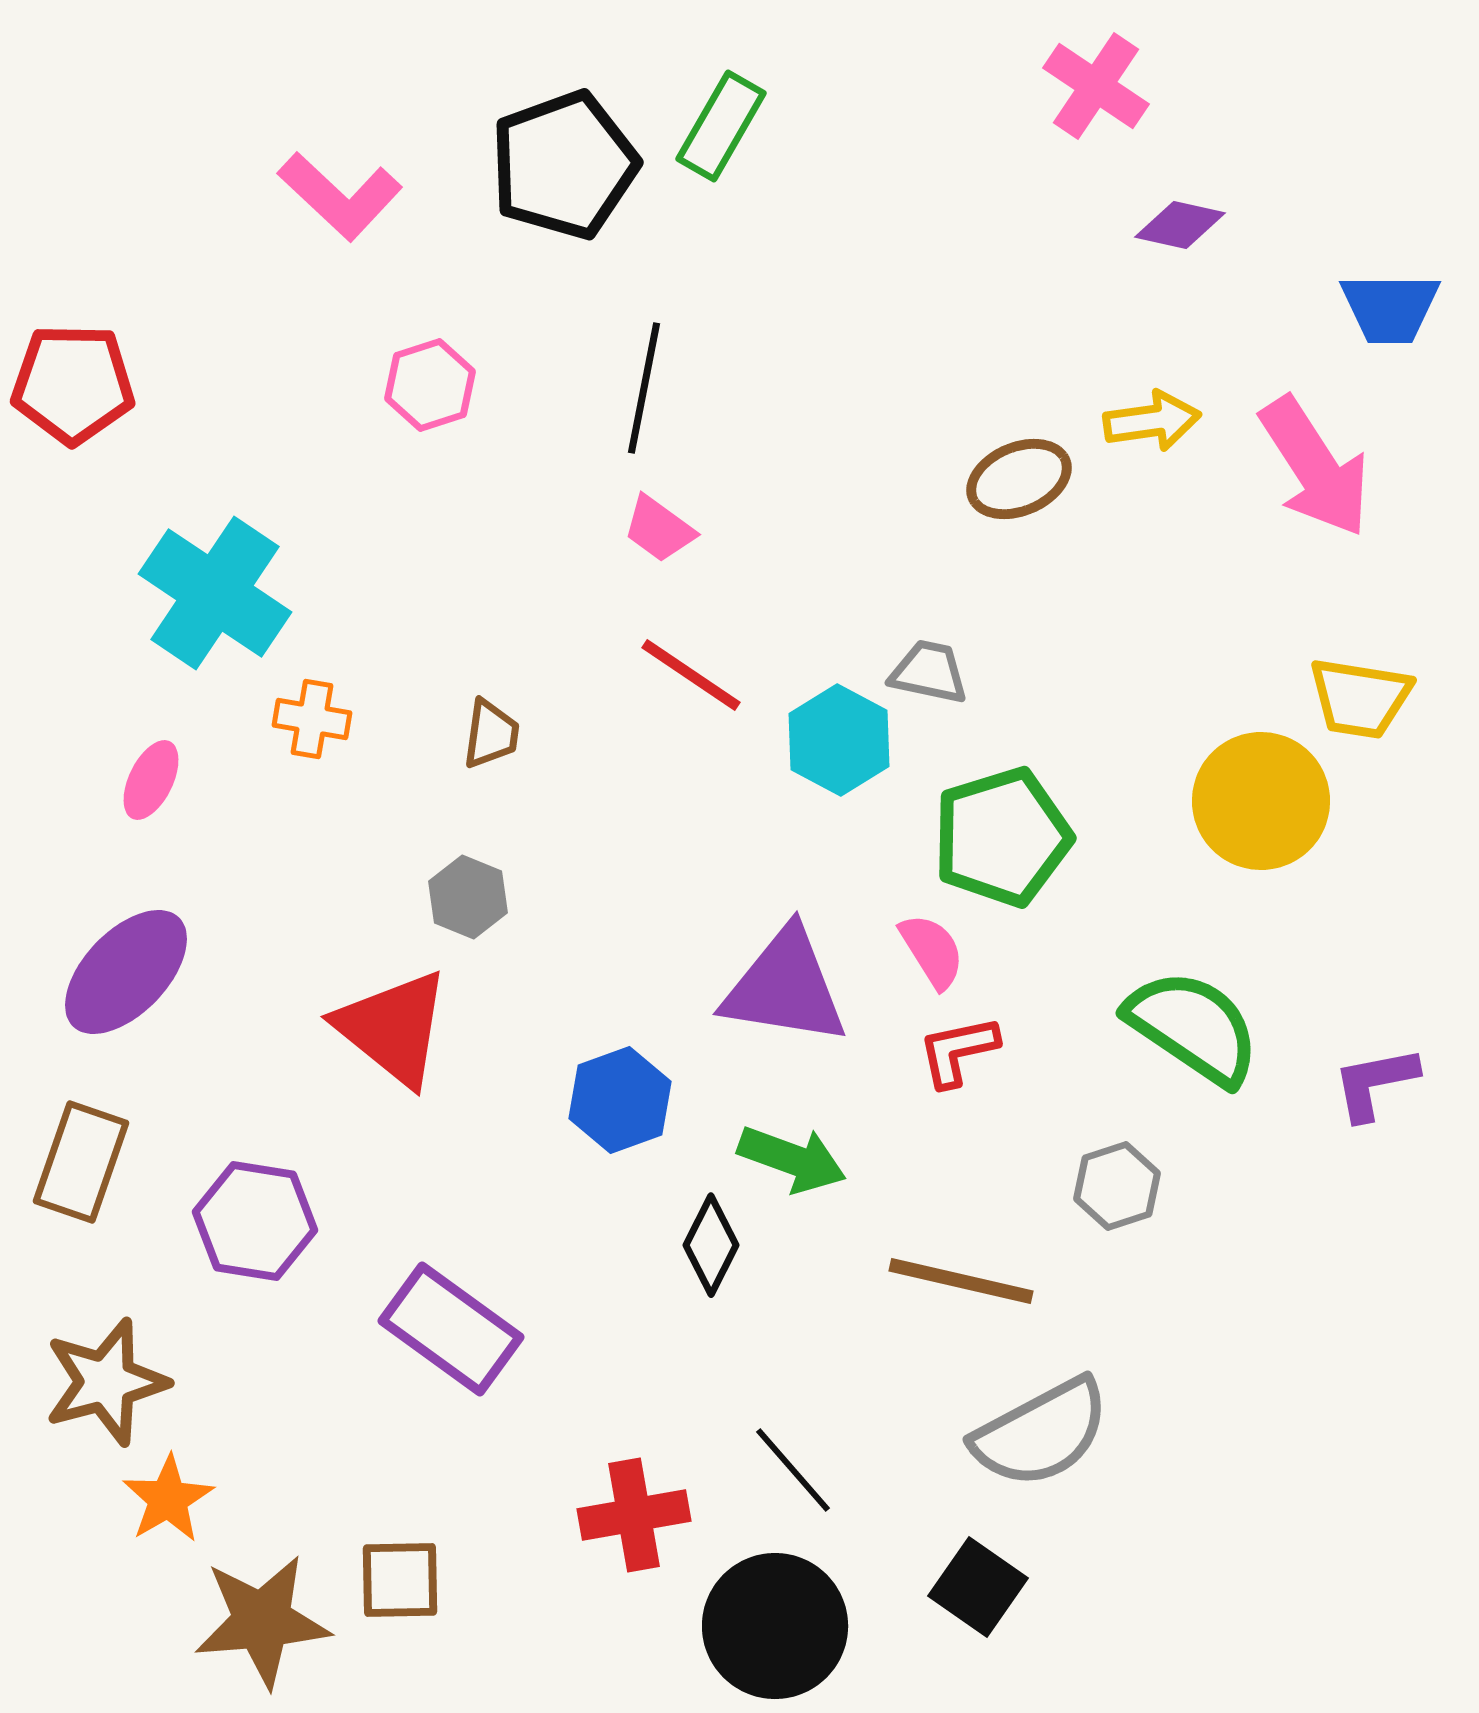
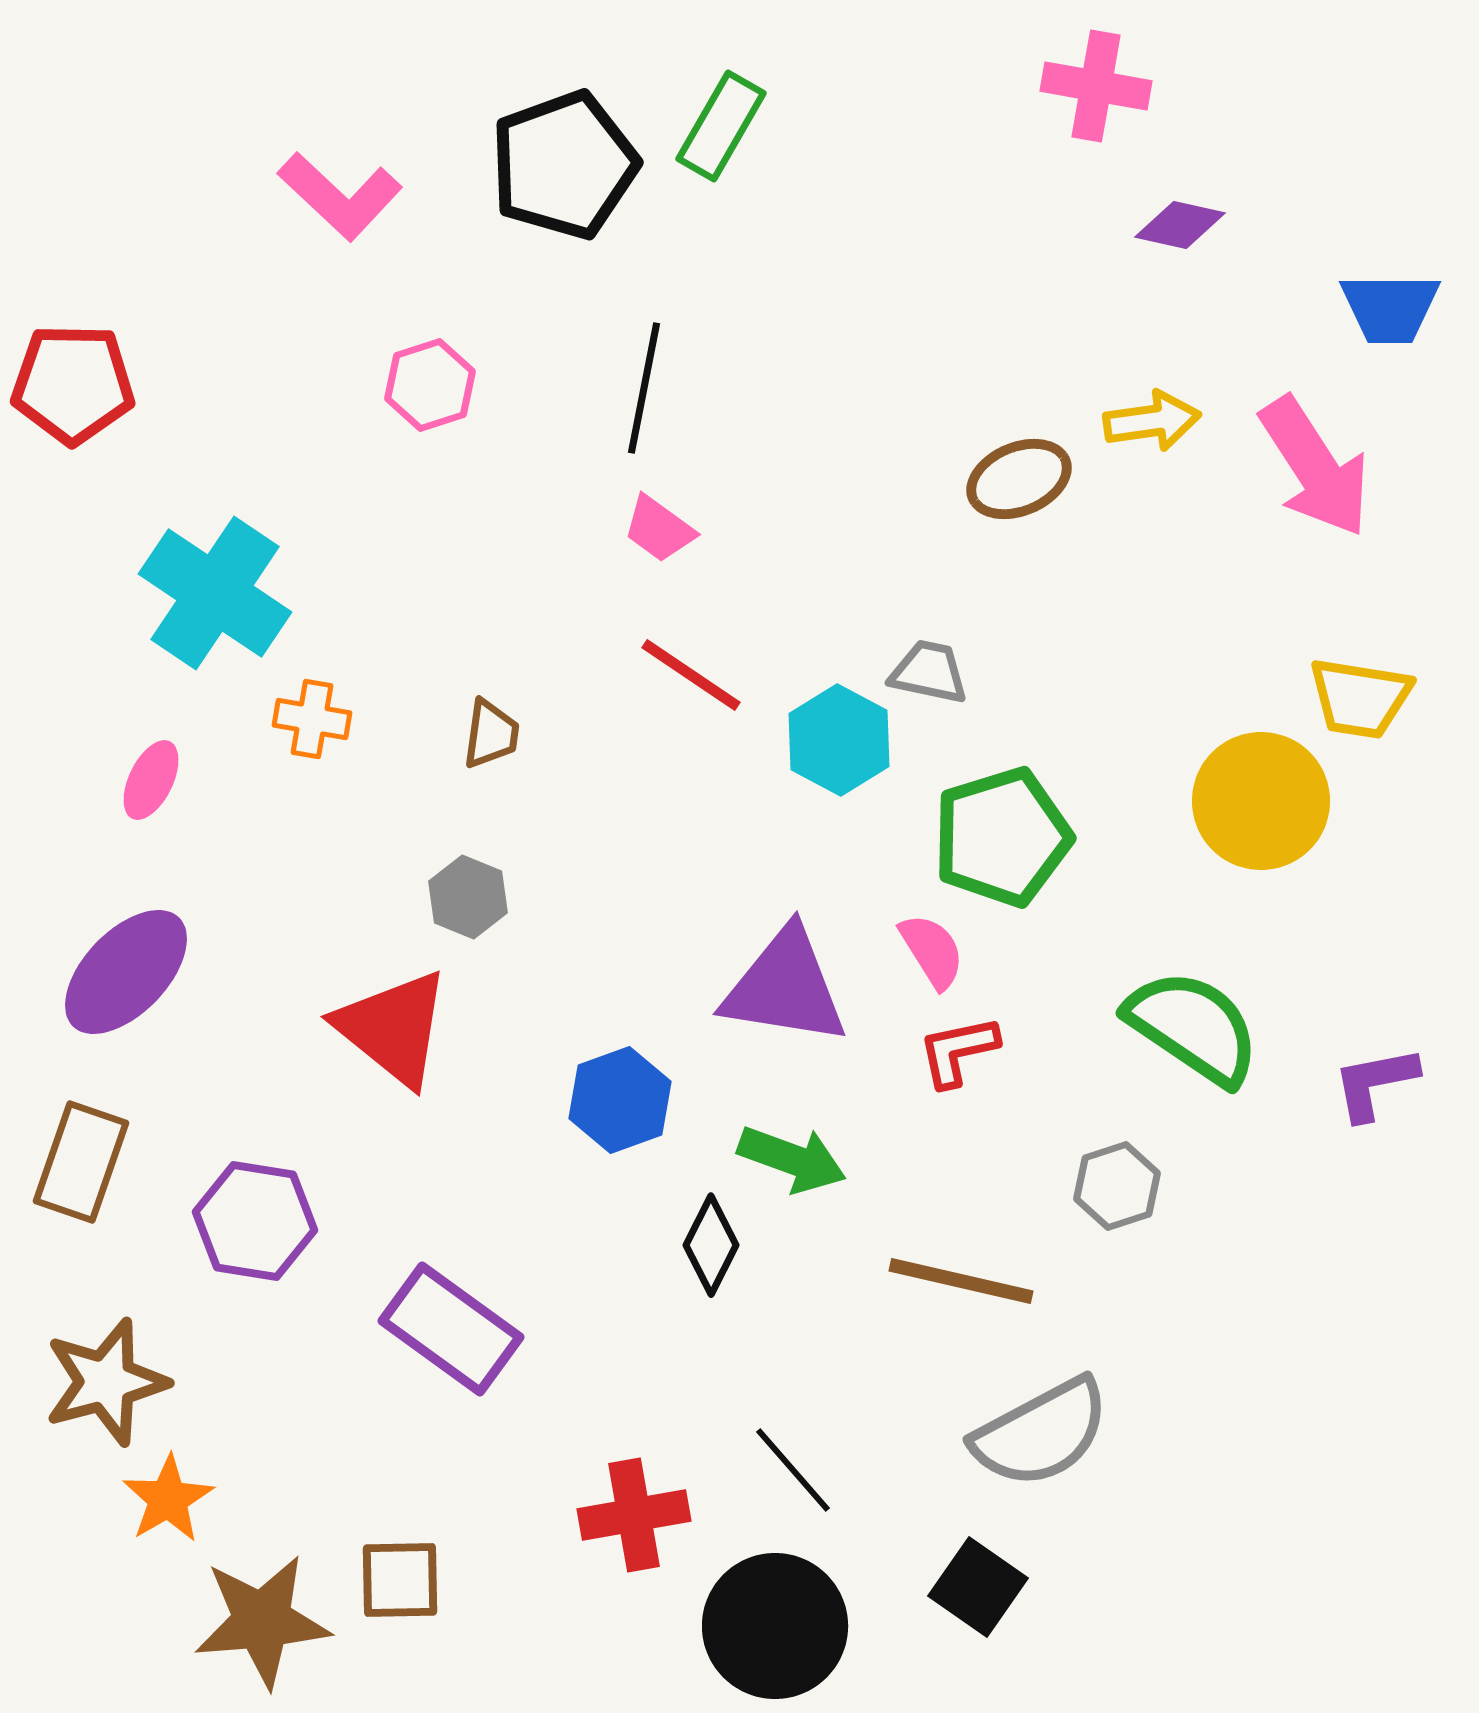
pink cross at (1096, 86): rotated 24 degrees counterclockwise
